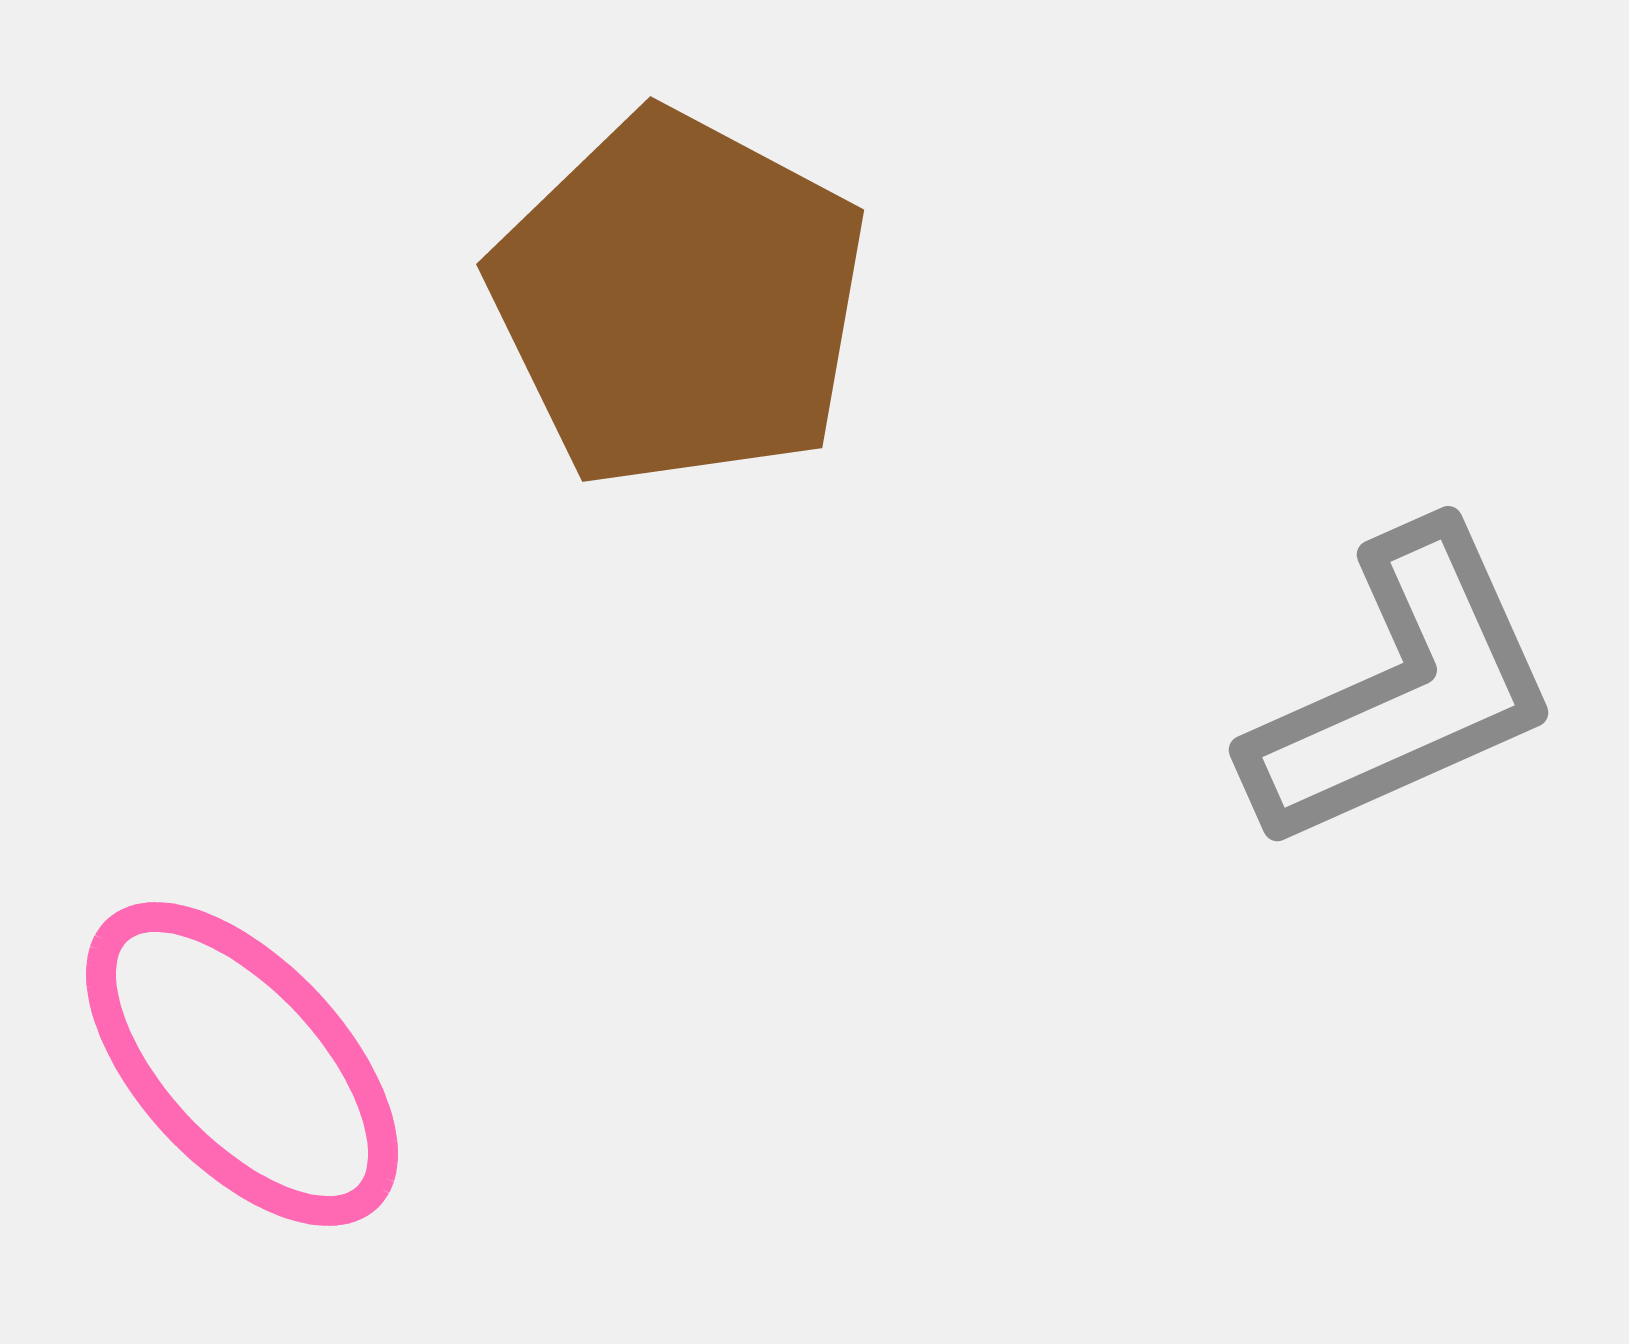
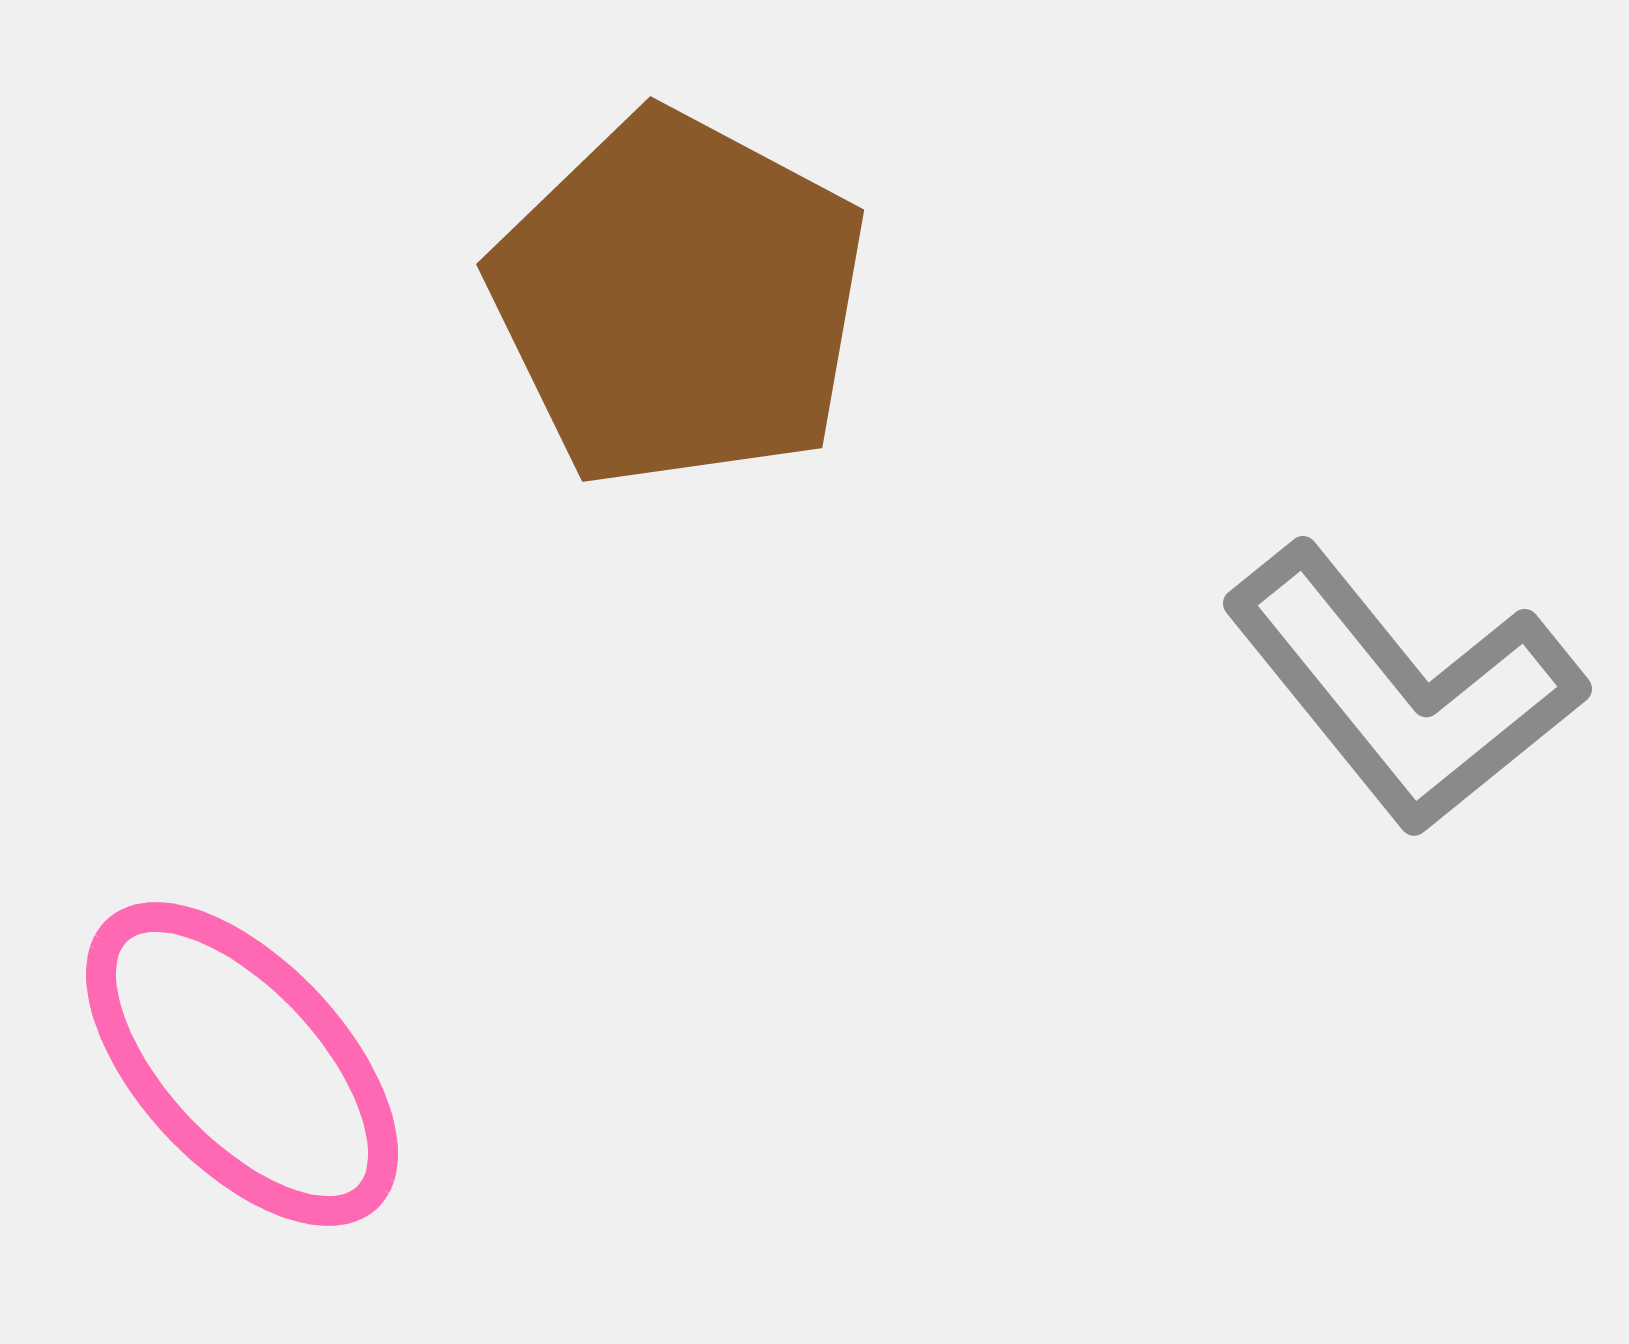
gray L-shape: rotated 75 degrees clockwise
